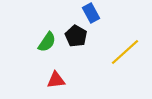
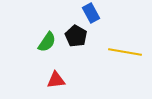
yellow line: rotated 52 degrees clockwise
